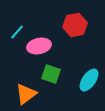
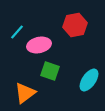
pink ellipse: moved 1 px up
green square: moved 1 px left, 3 px up
orange triangle: moved 1 px left, 1 px up
